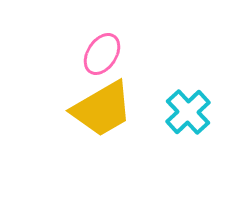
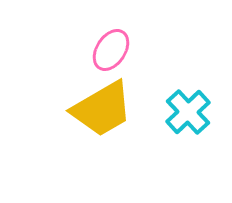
pink ellipse: moved 9 px right, 4 px up
